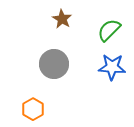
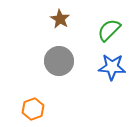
brown star: moved 2 px left
gray circle: moved 5 px right, 3 px up
orange hexagon: rotated 10 degrees clockwise
